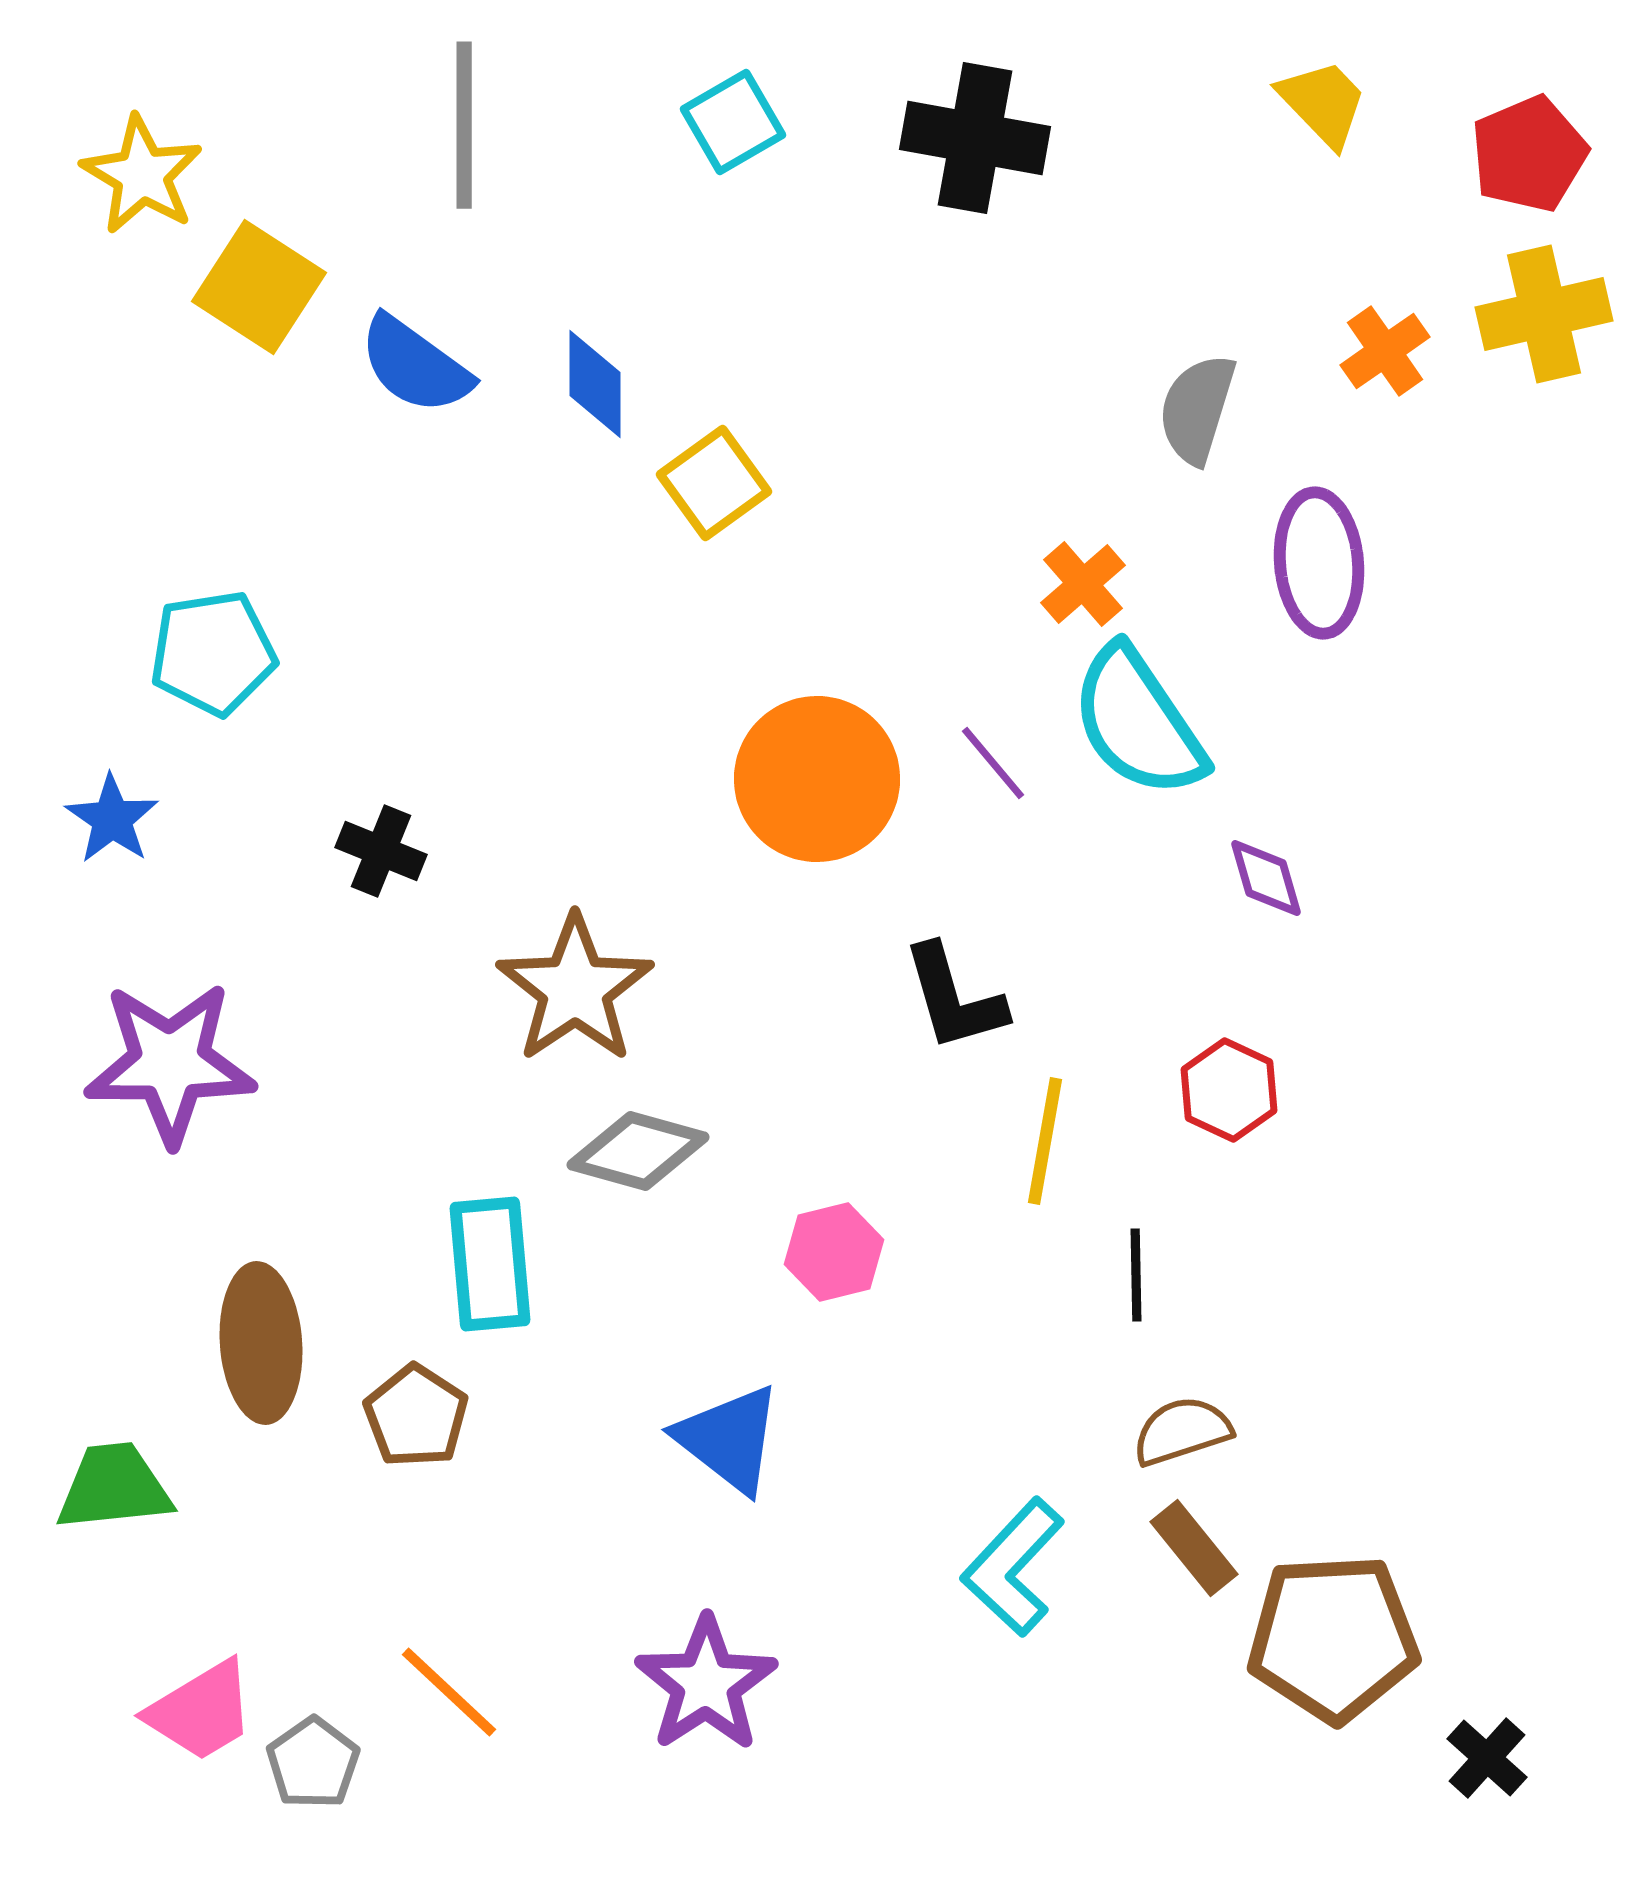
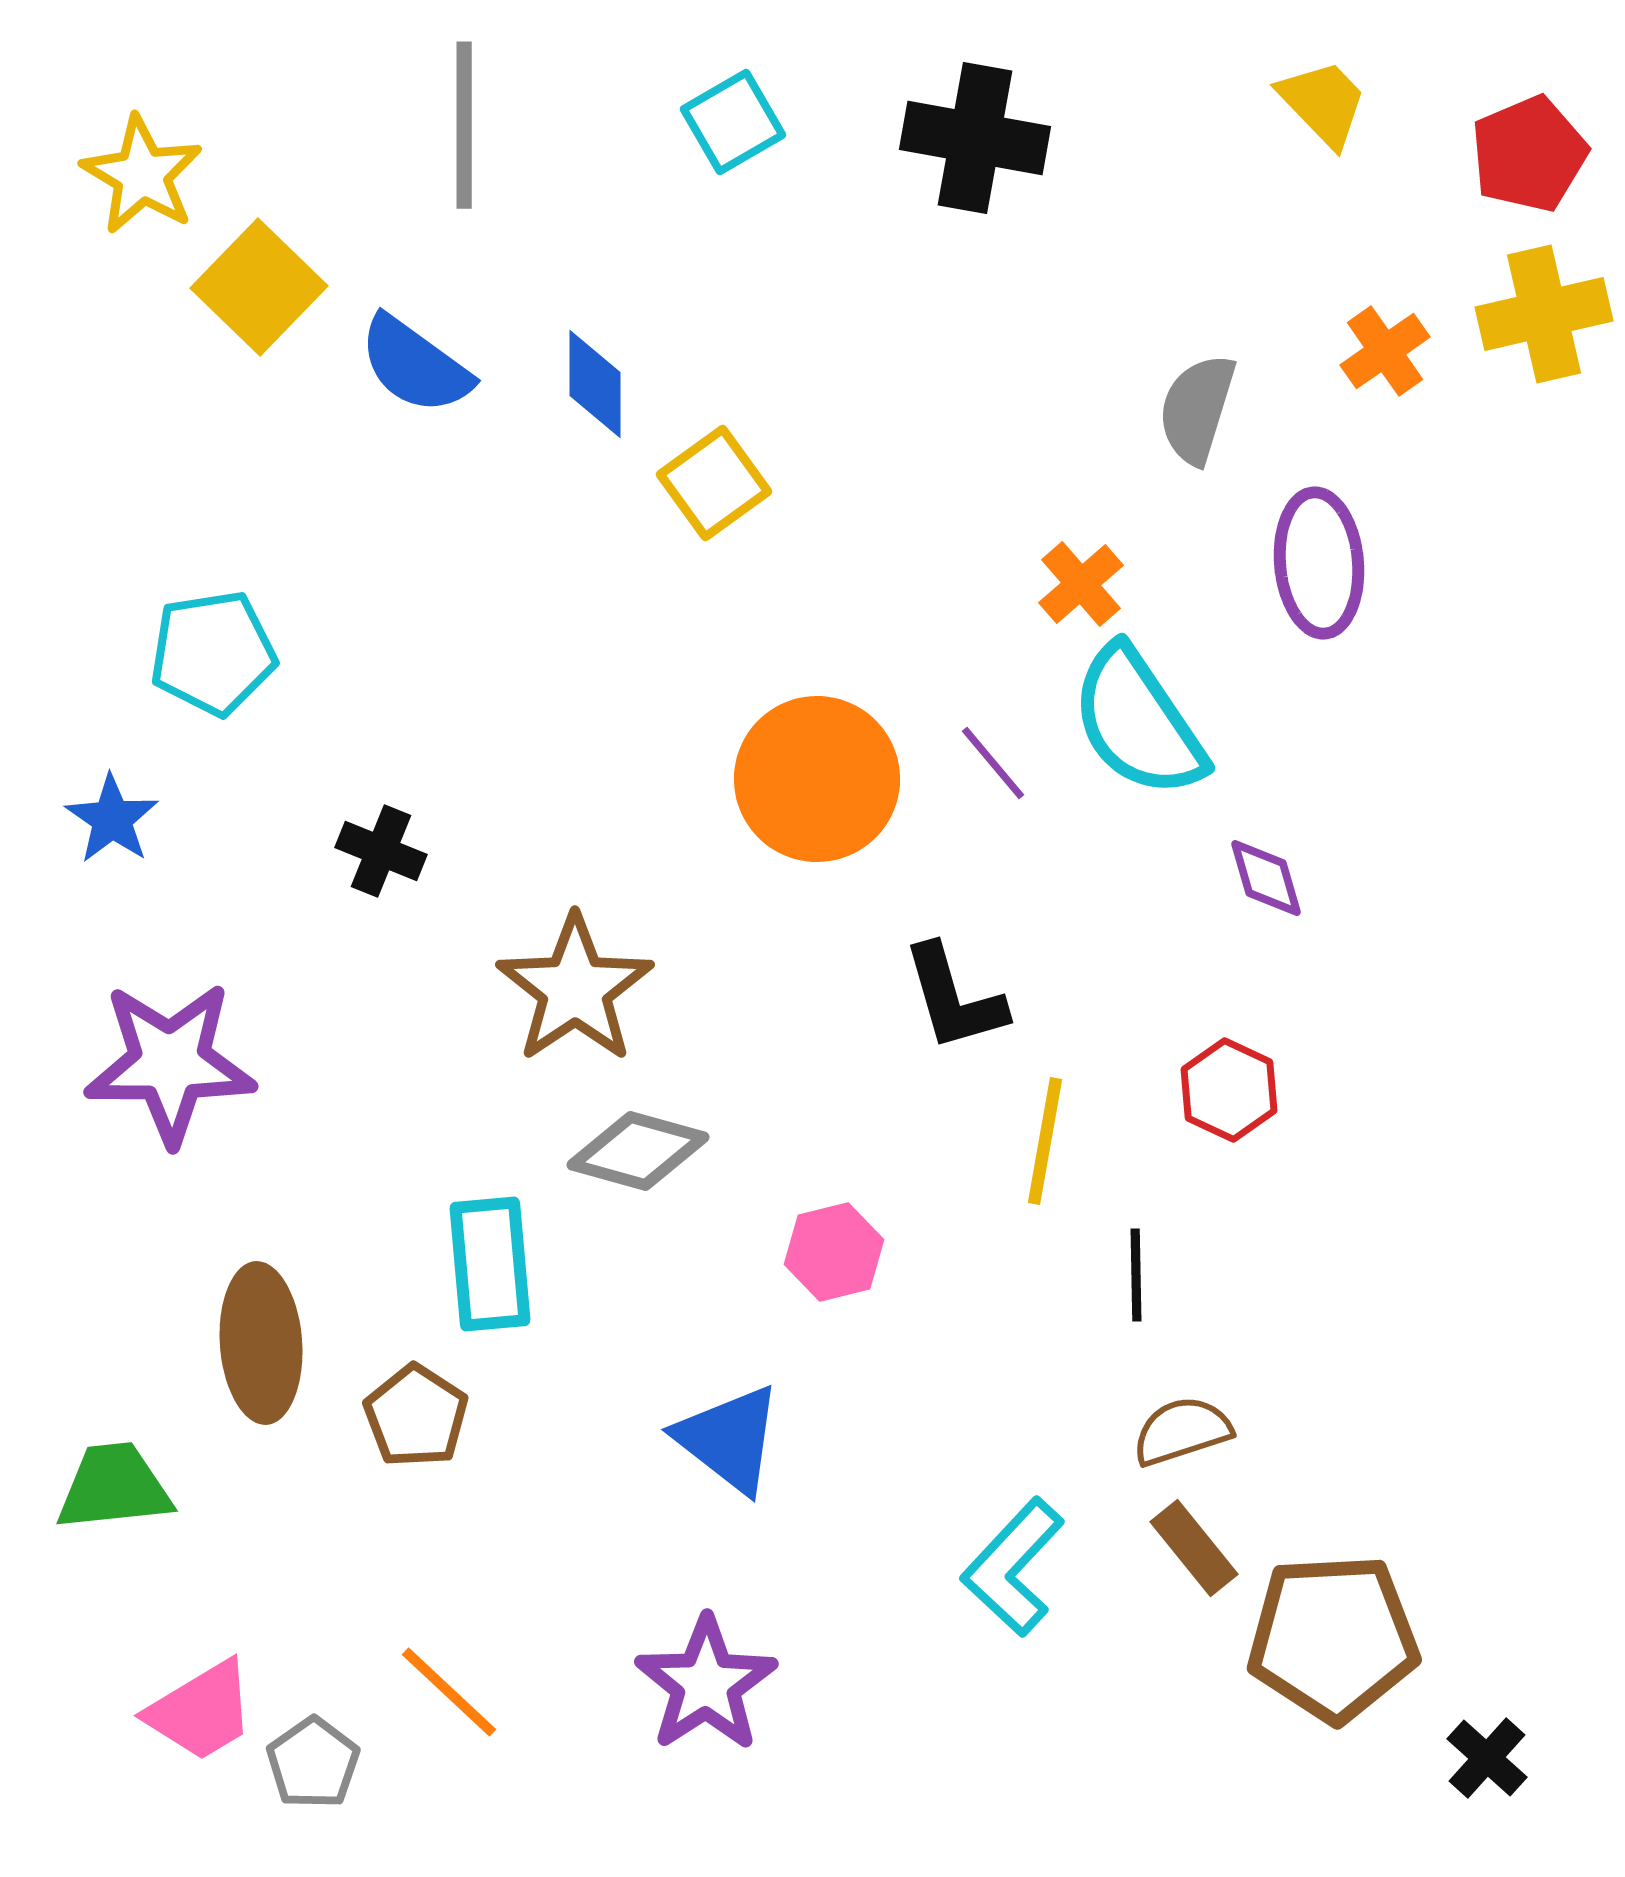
yellow square at (259, 287): rotated 11 degrees clockwise
orange cross at (1083, 584): moved 2 px left
